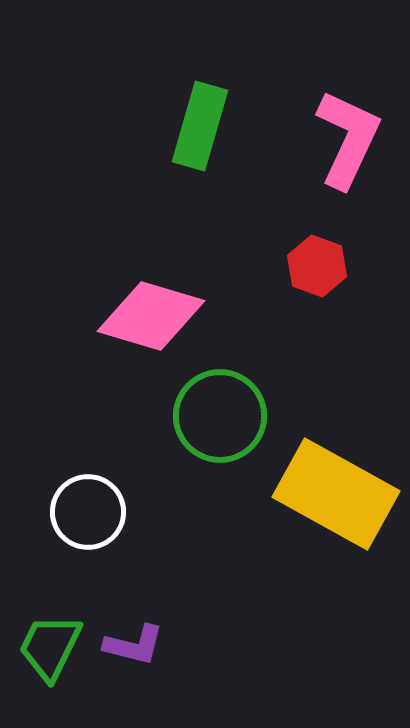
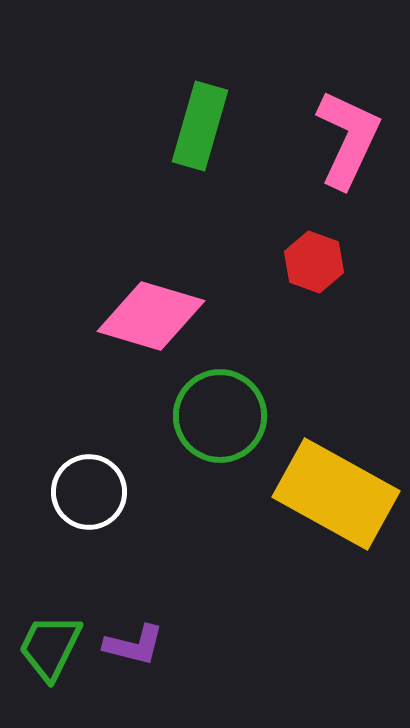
red hexagon: moved 3 px left, 4 px up
white circle: moved 1 px right, 20 px up
